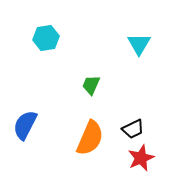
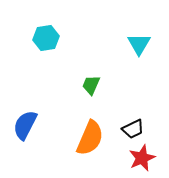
red star: moved 1 px right
